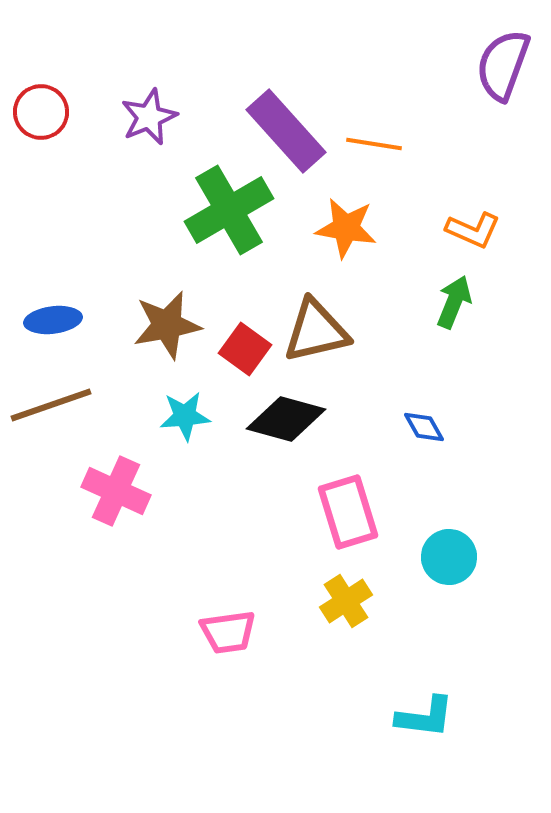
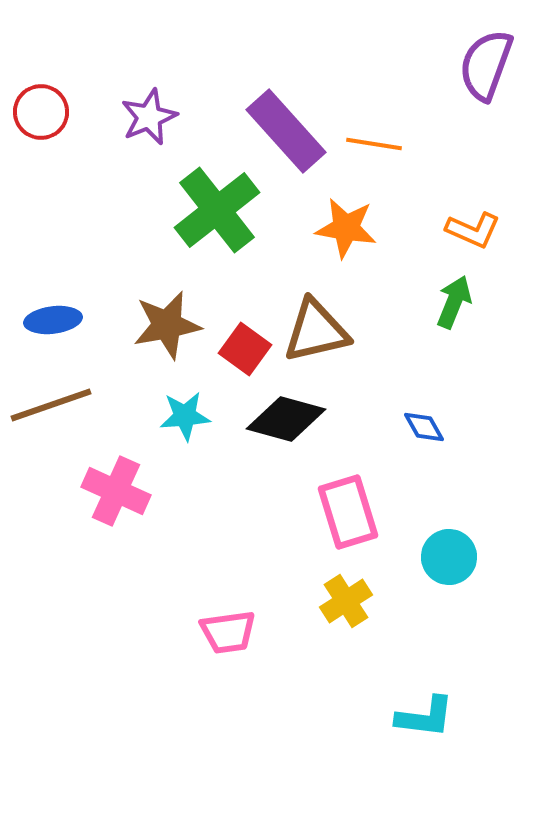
purple semicircle: moved 17 px left
green cross: moved 12 px left; rotated 8 degrees counterclockwise
